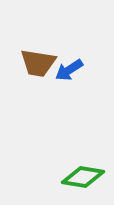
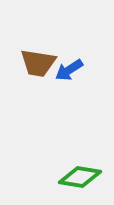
green diamond: moved 3 px left
